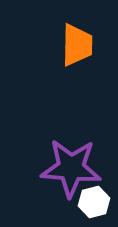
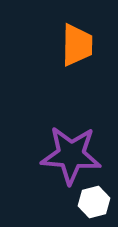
purple star: moved 13 px up
